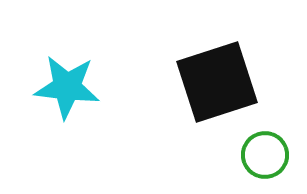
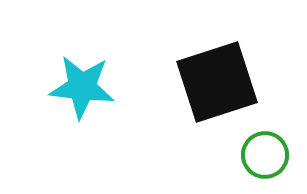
cyan star: moved 15 px right
